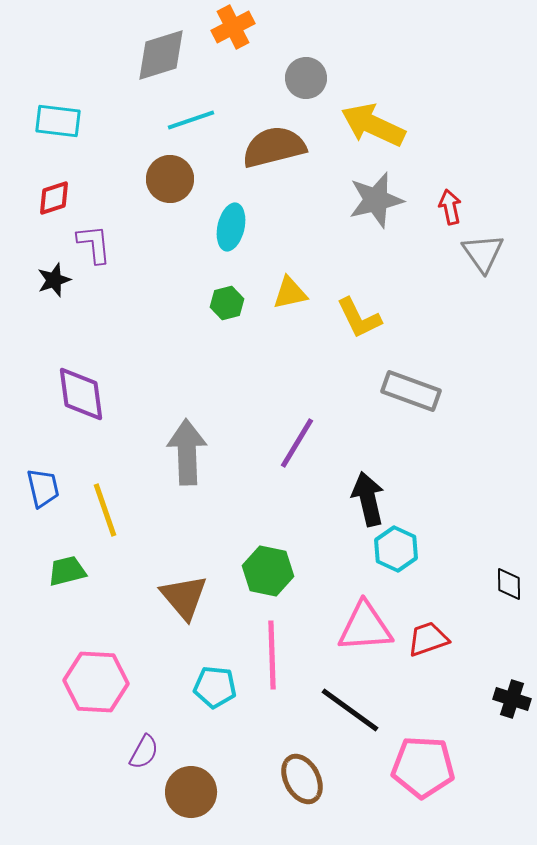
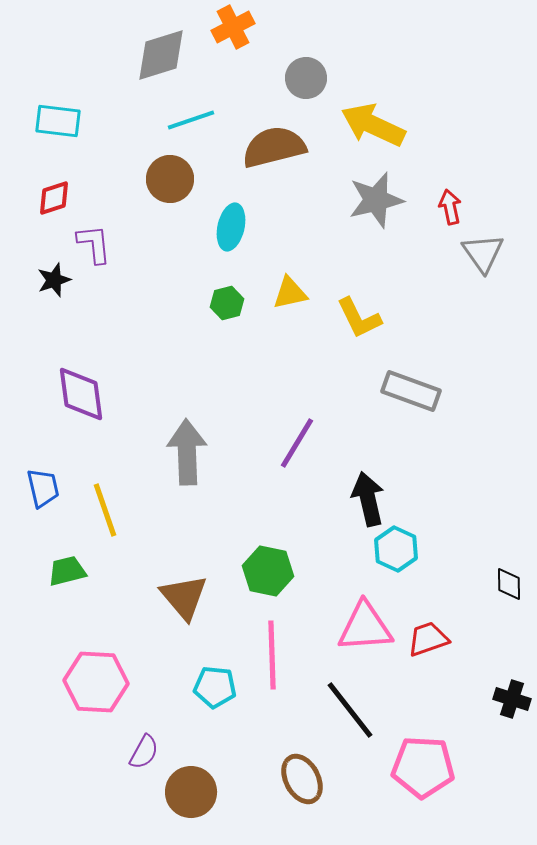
black line at (350, 710): rotated 16 degrees clockwise
